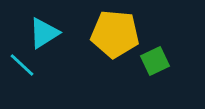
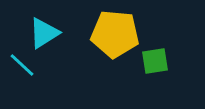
green square: rotated 16 degrees clockwise
